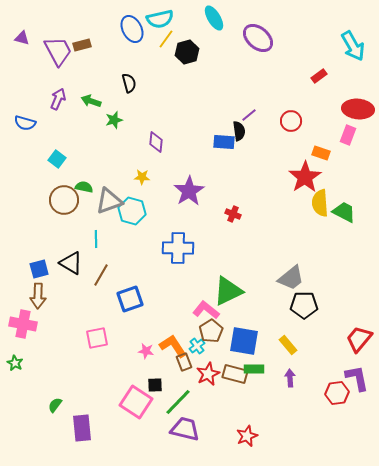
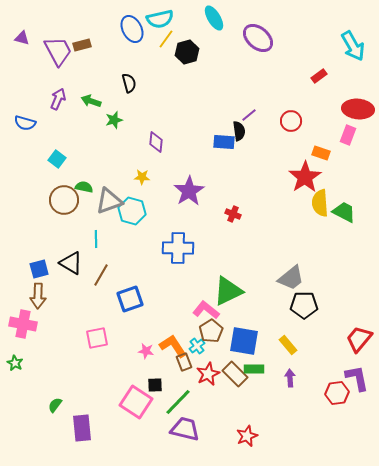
brown rectangle at (235, 374): rotated 30 degrees clockwise
